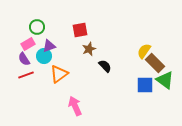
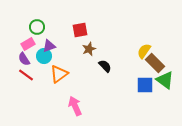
red line: rotated 56 degrees clockwise
